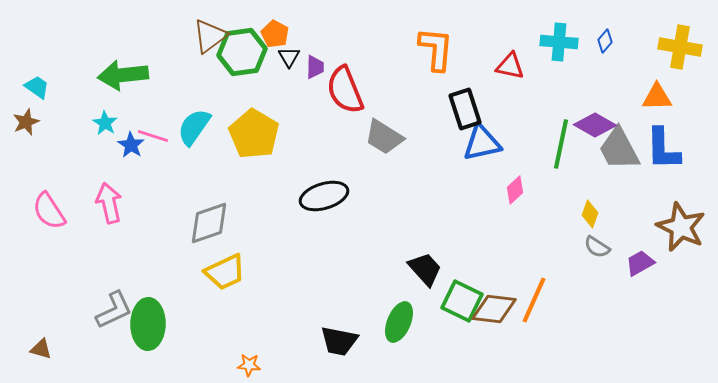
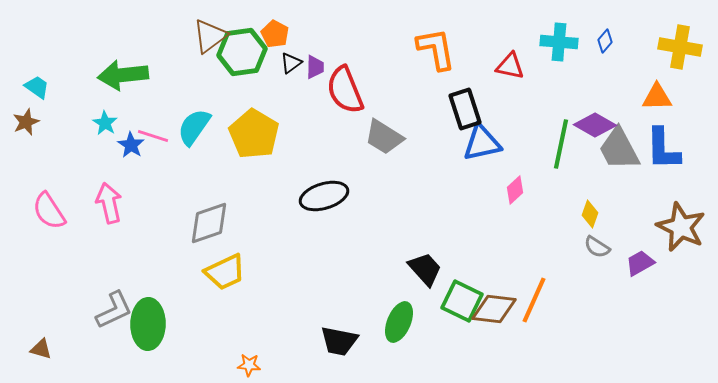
orange L-shape at (436, 49): rotated 15 degrees counterclockwise
black triangle at (289, 57): moved 2 px right, 6 px down; rotated 25 degrees clockwise
